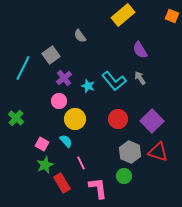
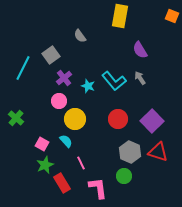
yellow rectangle: moved 3 px left, 1 px down; rotated 40 degrees counterclockwise
